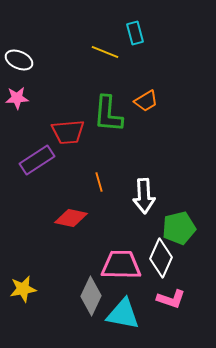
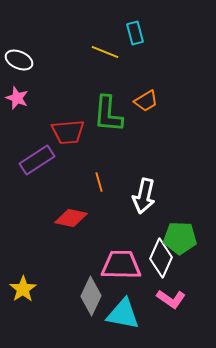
pink star: rotated 25 degrees clockwise
white arrow: rotated 16 degrees clockwise
green pentagon: moved 1 px right, 10 px down; rotated 16 degrees clockwise
yellow star: rotated 24 degrees counterclockwise
pink L-shape: rotated 16 degrees clockwise
